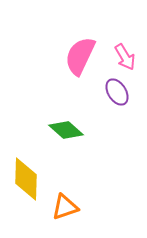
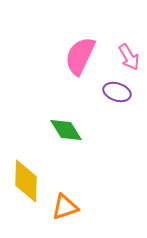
pink arrow: moved 4 px right
purple ellipse: rotated 40 degrees counterclockwise
green diamond: rotated 16 degrees clockwise
yellow diamond: moved 2 px down
